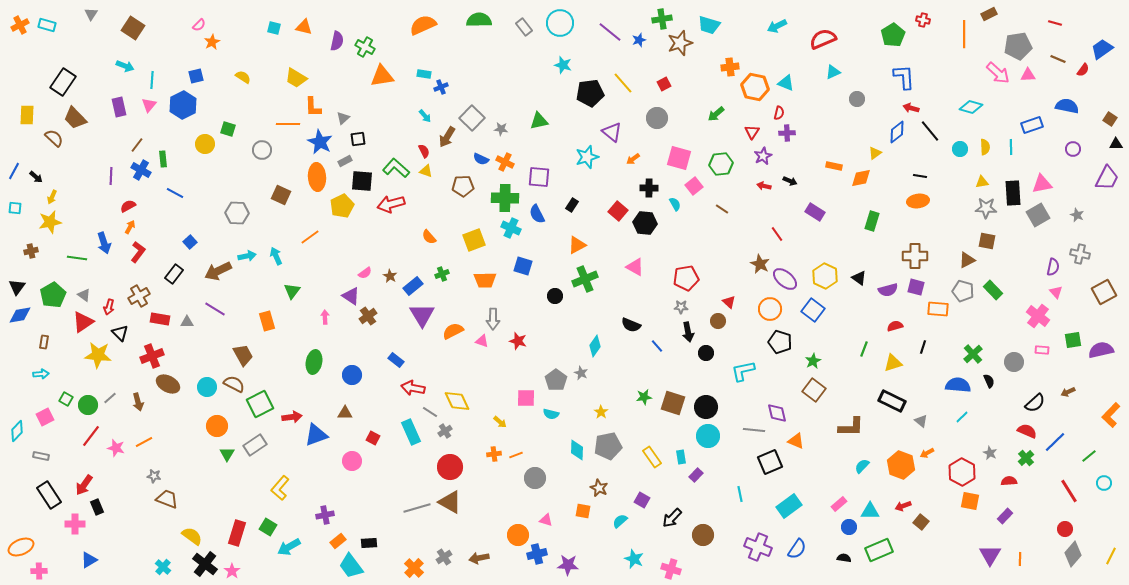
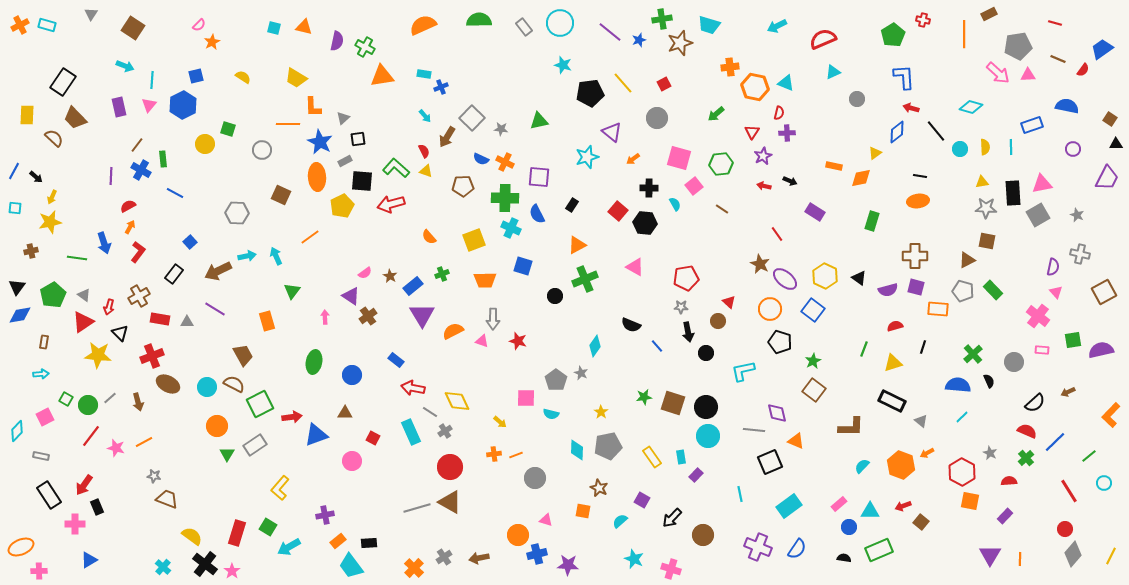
black line at (930, 131): moved 6 px right
